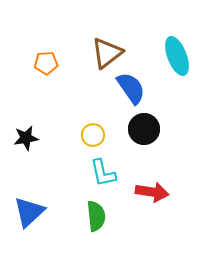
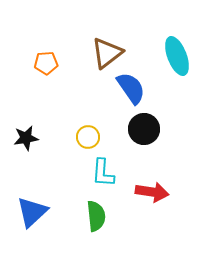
yellow circle: moved 5 px left, 2 px down
cyan L-shape: rotated 16 degrees clockwise
blue triangle: moved 3 px right
